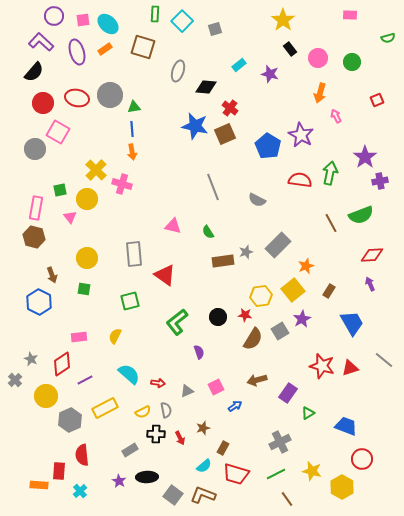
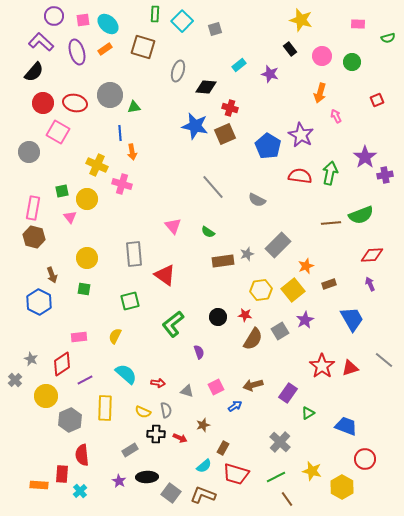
pink rectangle at (350, 15): moved 8 px right, 9 px down
yellow star at (283, 20): moved 18 px right; rotated 20 degrees counterclockwise
pink circle at (318, 58): moved 4 px right, 2 px up
red ellipse at (77, 98): moved 2 px left, 5 px down
red cross at (230, 108): rotated 21 degrees counterclockwise
blue line at (132, 129): moved 12 px left, 4 px down
gray circle at (35, 149): moved 6 px left, 3 px down
yellow cross at (96, 170): moved 1 px right, 5 px up; rotated 20 degrees counterclockwise
red semicircle at (300, 180): moved 4 px up
purple cross at (380, 181): moved 5 px right, 6 px up
gray line at (213, 187): rotated 20 degrees counterclockwise
green square at (60, 190): moved 2 px right, 1 px down
pink rectangle at (36, 208): moved 3 px left
brown line at (331, 223): rotated 66 degrees counterclockwise
pink triangle at (173, 226): rotated 36 degrees clockwise
green semicircle at (208, 232): rotated 24 degrees counterclockwise
gray star at (246, 252): moved 1 px right, 2 px down
brown rectangle at (329, 291): moved 7 px up; rotated 40 degrees clockwise
yellow hexagon at (261, 296): moved 6 px up
purple star at (302, 319): moved 3 px right, 1 px down
green L-shape at (177, 322): moved 4 px left, 2 px down
blue trapezoid at (352, 323): moved 4 px up
red star at (322, 366): rotated 20 degrees clockwise
cyan semicircle at (129, 374): moved 3 px left
brown arrow at (257, 380): moved 4 px left, 5 px down
gray triangle at (187, 391): rotated 40 degrees clockwise
yellow rectangle at (105, 408): rotated 60 degrees counterclockwise
yellow semicircle at (143, 412): rotated 49 degrees clockwise
brown star at (203, 428): moved 3 px up
red arrow at (180, 438): rotated 40 degrees counterclockwise
gray cross at (280, 442): rotated 20 degrees counterclockwise
red circle at (362, 459): moved 3 px right
red rectangle at (59, 471): moved 3 px right, 3 px down
green line at (276, 474): moved 3 px down
gray square at (173, 495): moved 2 px left, 2 px up
